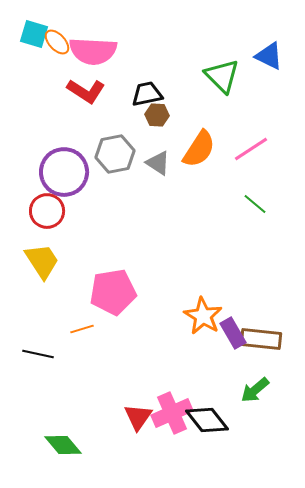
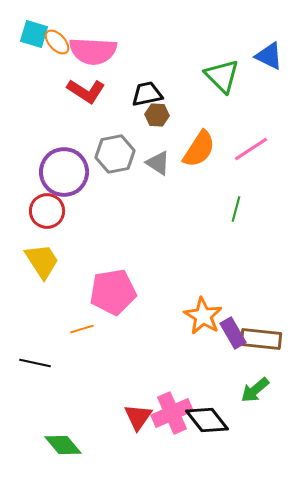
green line: moved 19 px left, 5 px down; rotated 65 degrees clockwise
black line: moved 3 px left, 9 px down
